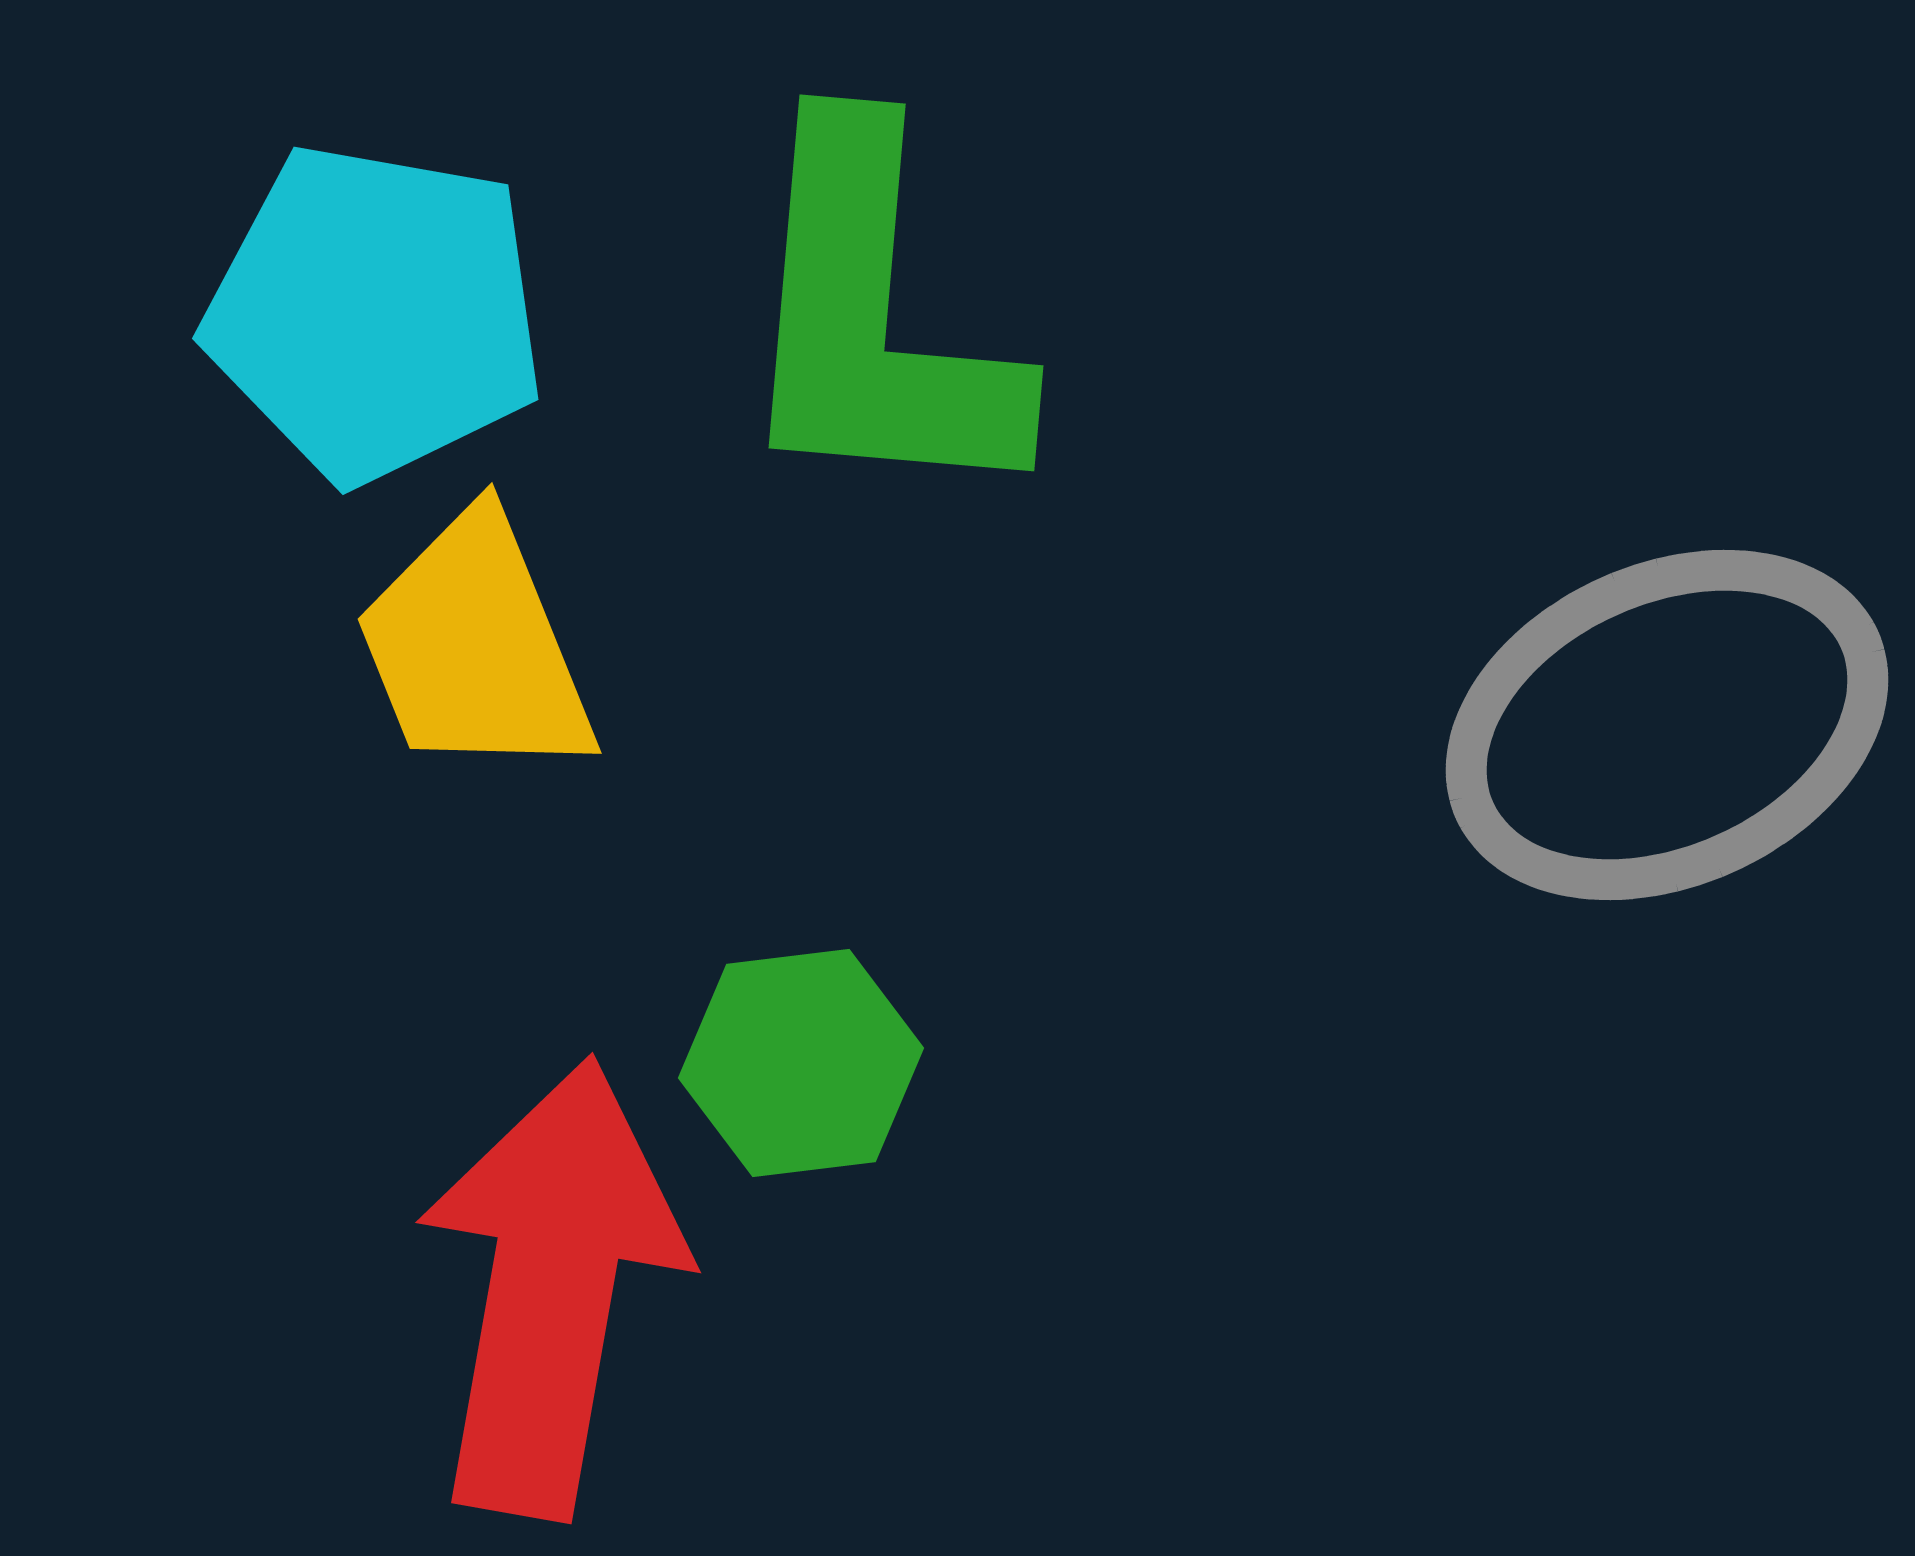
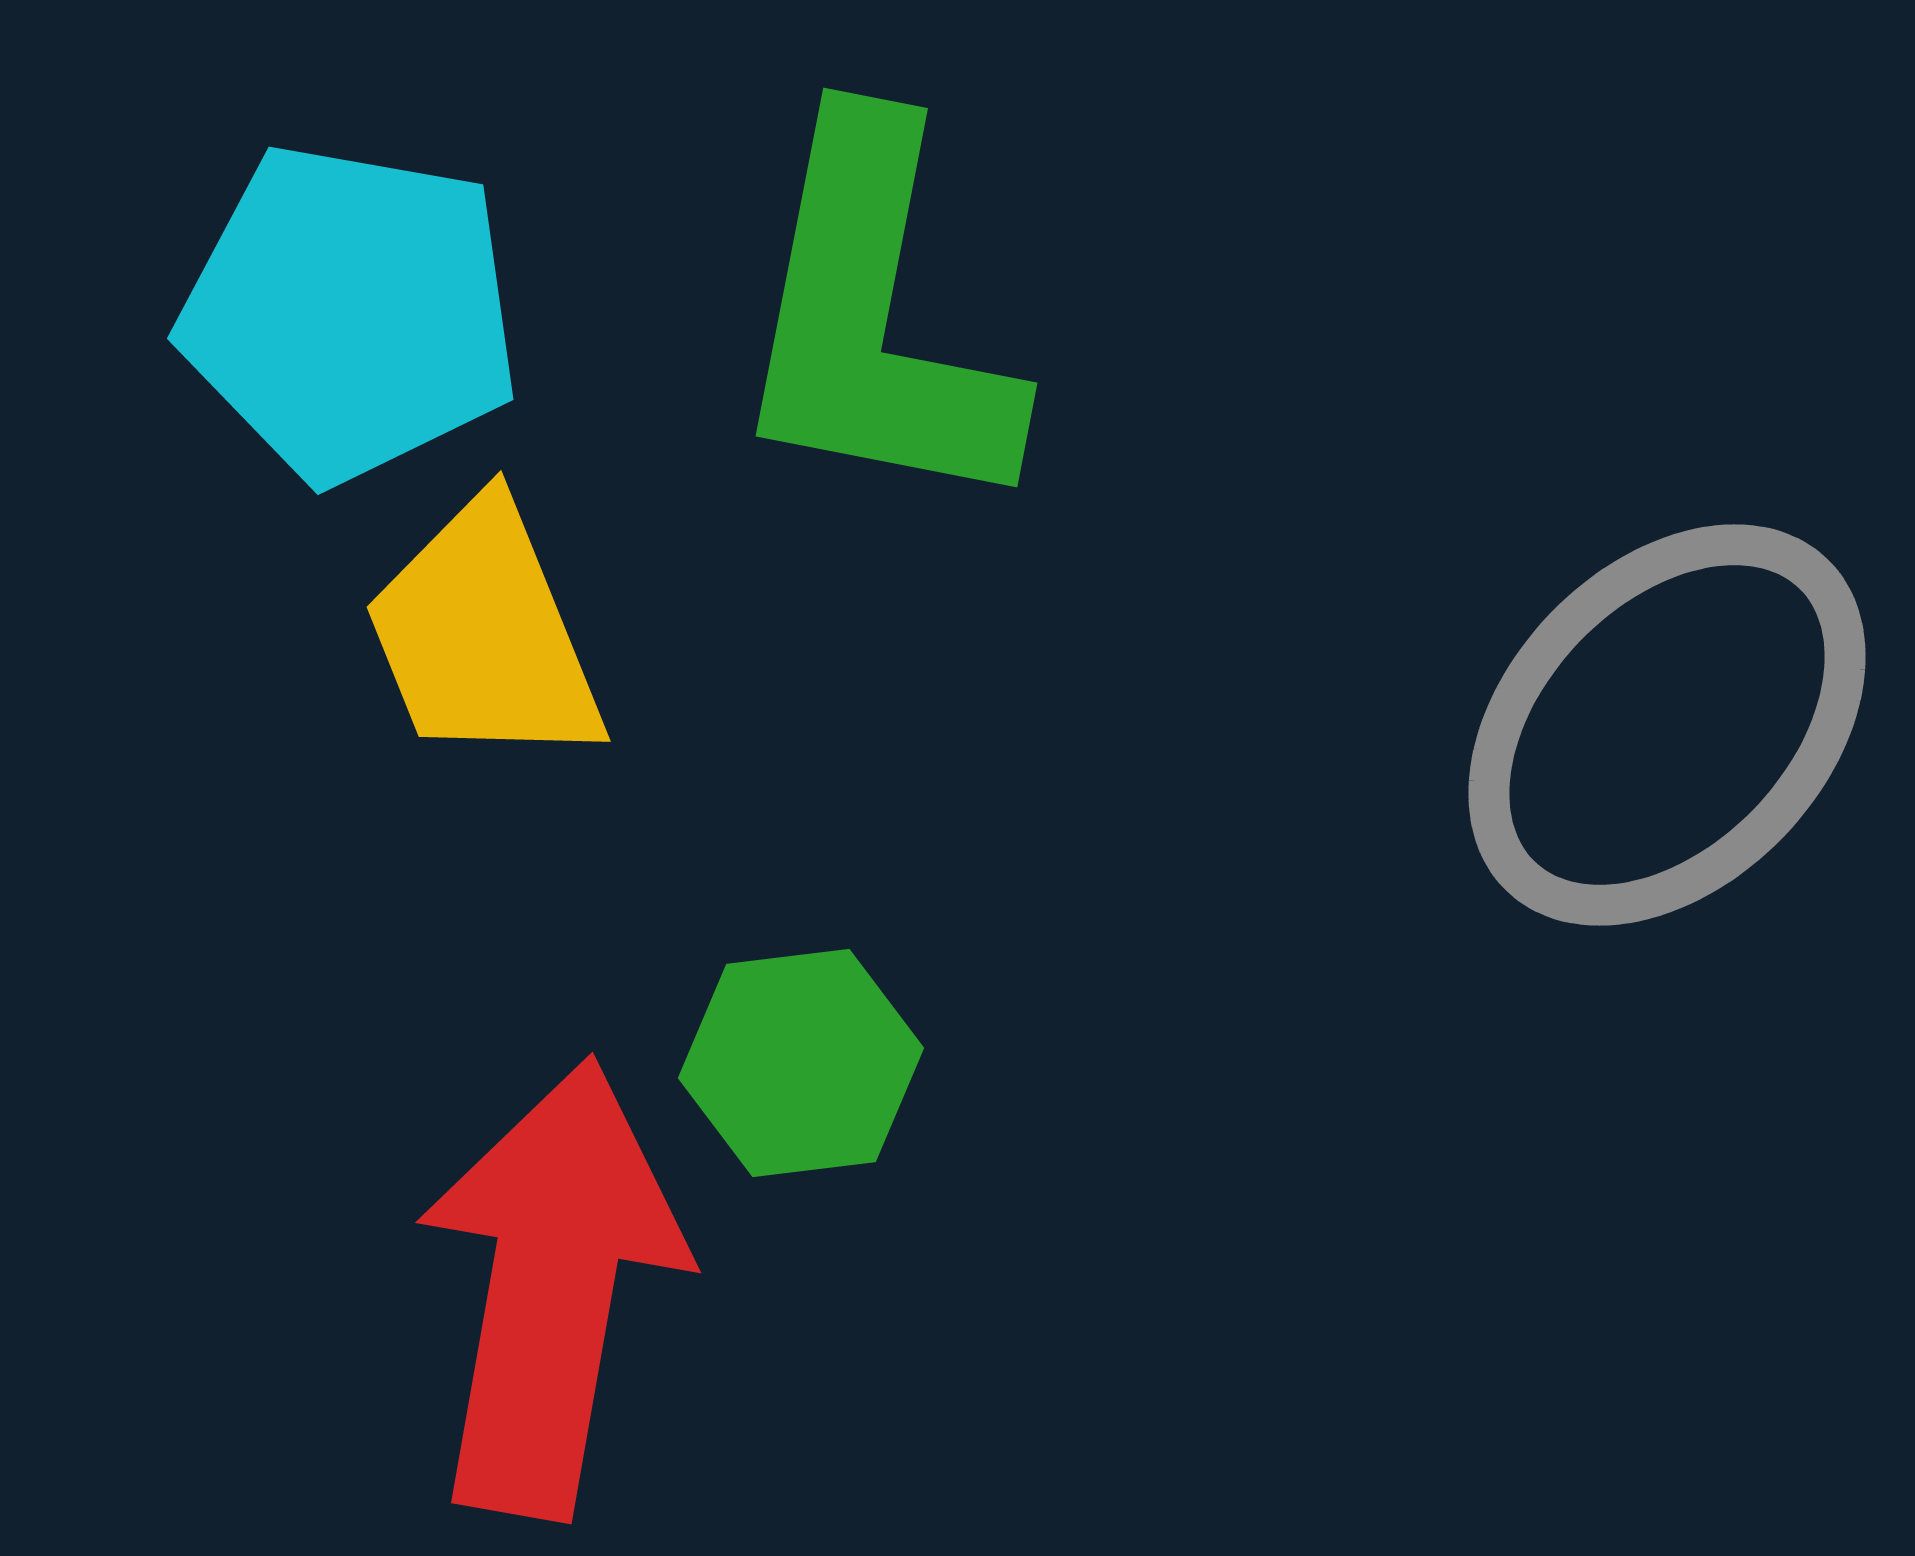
cyan pentagon: moved 25 px left
green L-shape: rotated 6 degrees clockwise
yellow trapezoid: moved 9 px right, 12 px up
gray ellipse: rotated 22 degrees counterclockwise
